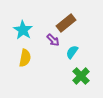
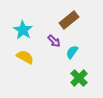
brown rectangle: moved 3 px right, 3 px up
purple arrow: moved 1 px right, 1 px down
yellow semicircle: moved 1 px up; rotated 72 degrees counterclockwise
green cross: moved 2 px left, 2 px down
